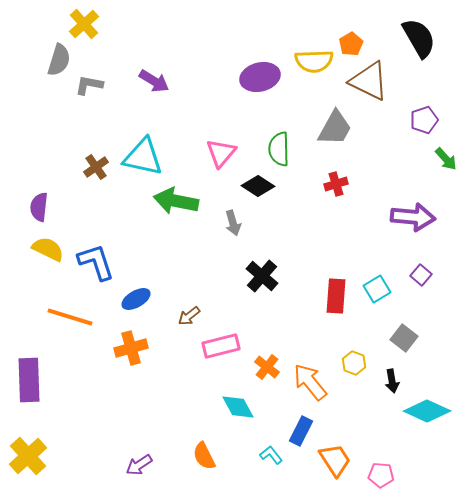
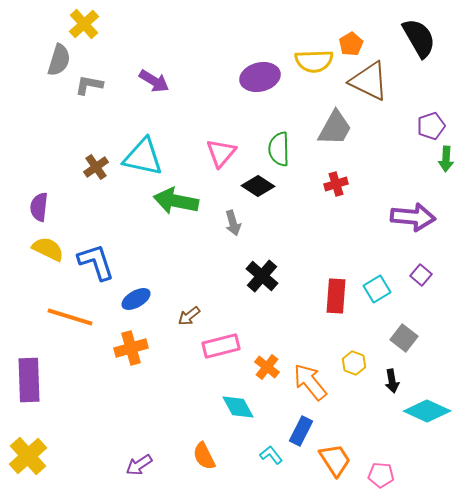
purple pentagon at (424, 120): moved 7 px right, 6 px down
green arrow at (446, 159): rotated 45 degrees clockwise
